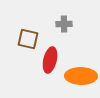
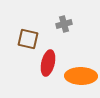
gray cross: rotated 14 degrees counterclockwise
red ellipse: moved 2 px left, 3 px down
